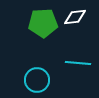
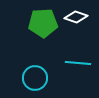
white diamond: moved 1 px right; rotated 25 degrees clockwise
cyan circle: moved 2 px left, 2 px up
